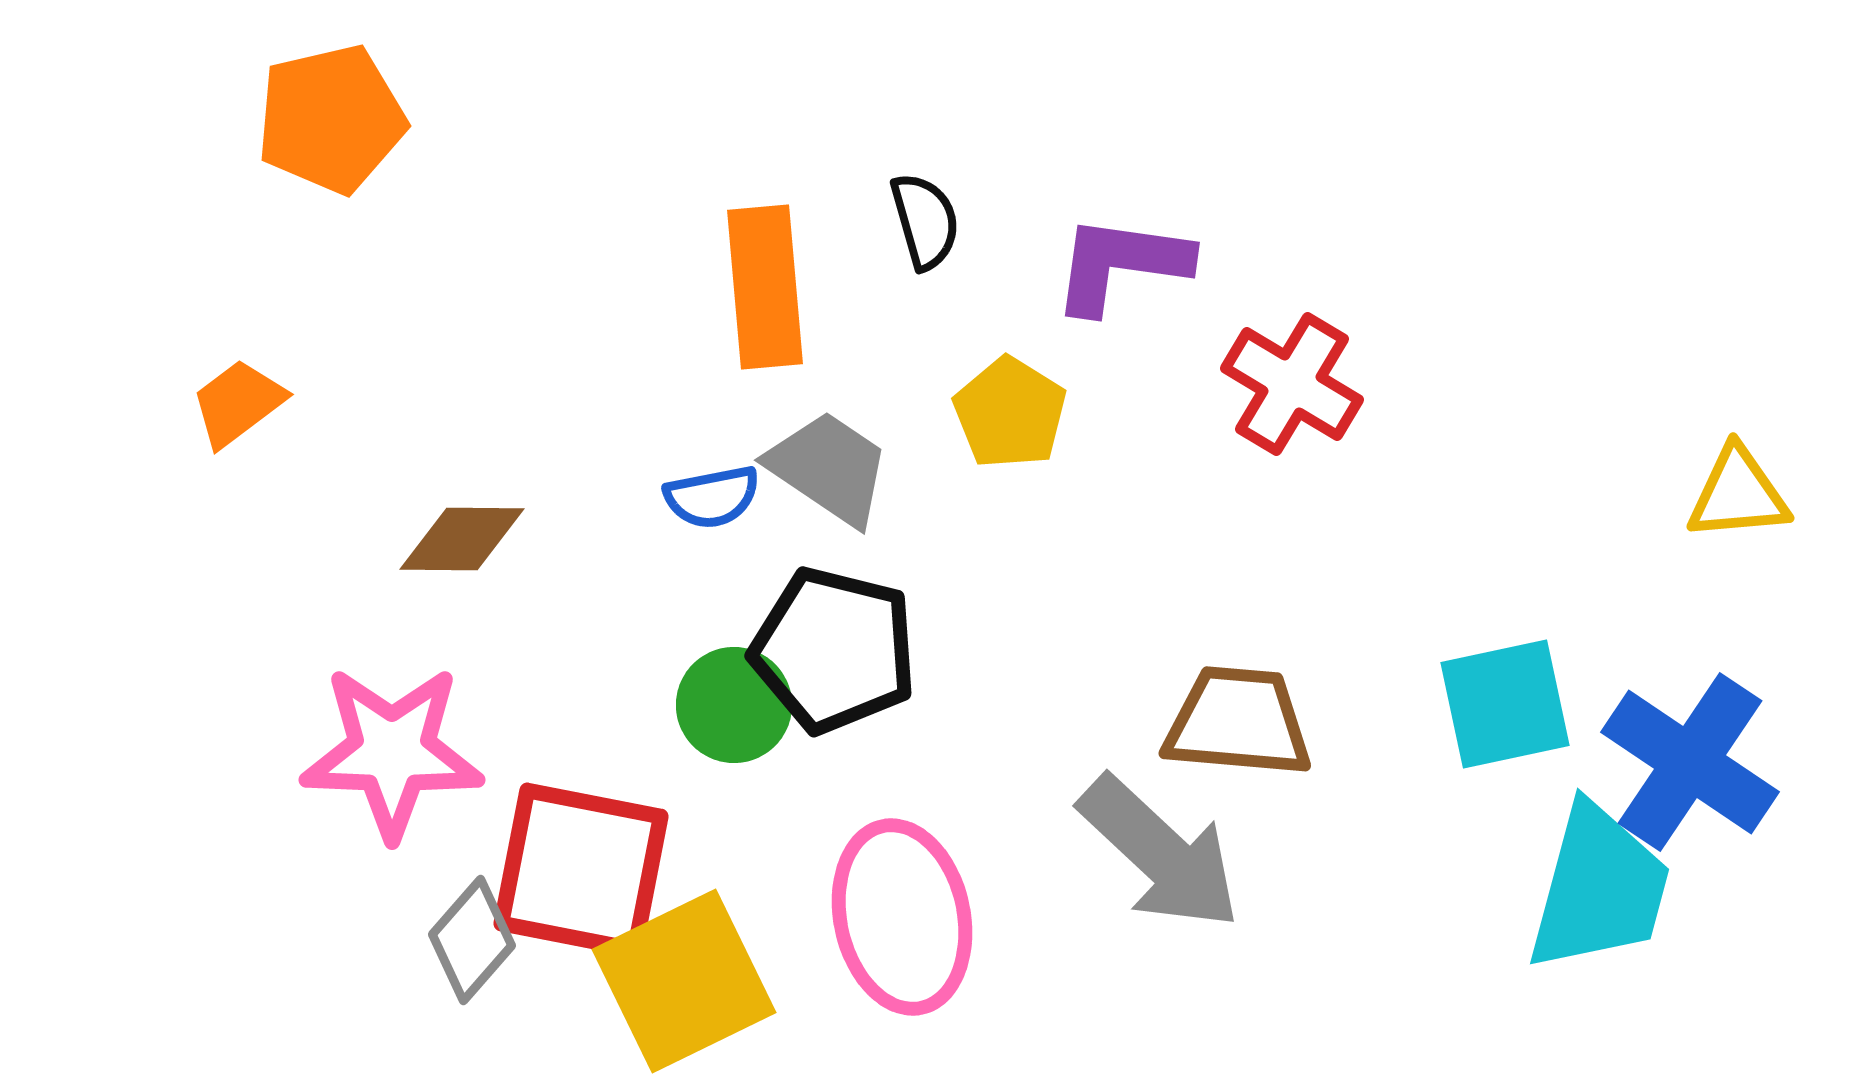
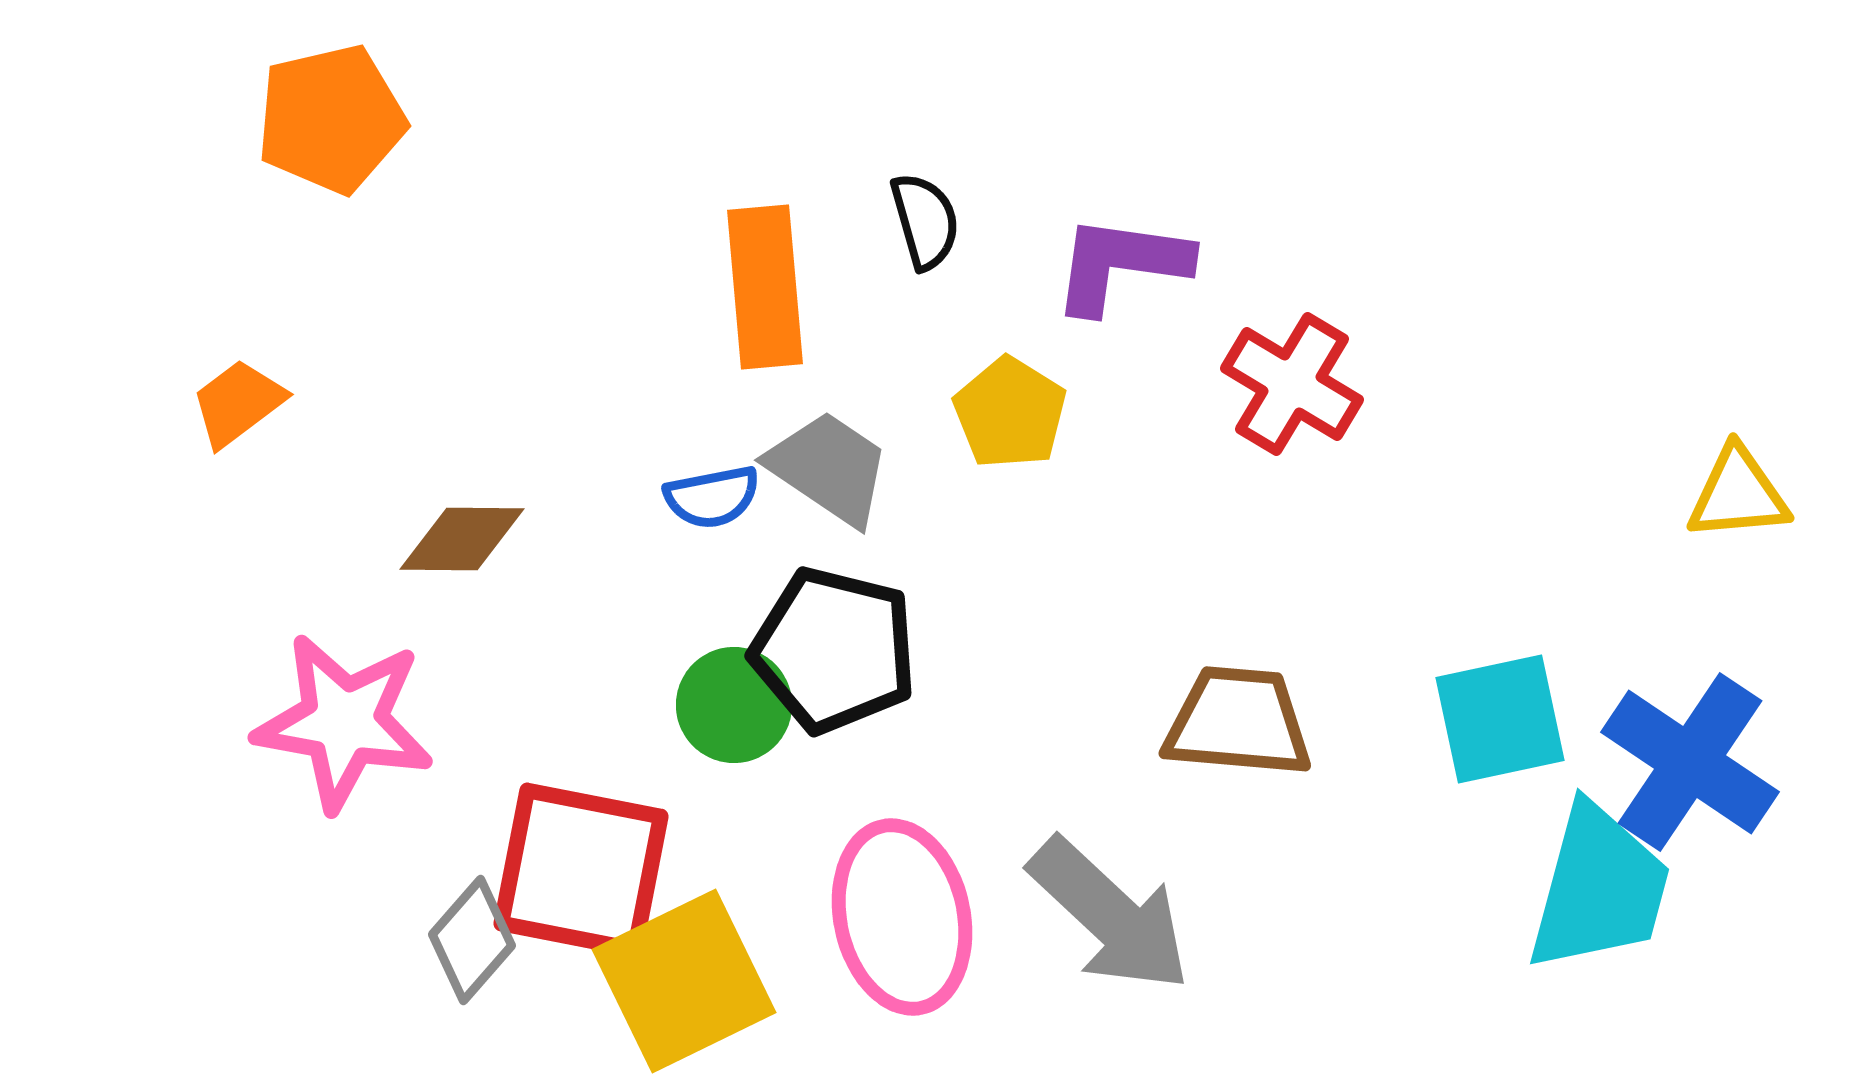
cyan square: moved 5 px left, 15 px down
pink star: moved 48 px left, 30 px up; rotated 8 degrees clockwise
gray arrow: moved 50 px left, 62 px down
